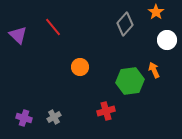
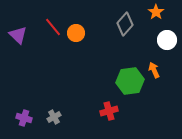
orange circle: moved 4 px left, 34 px up
red cross: moved 3 px right
